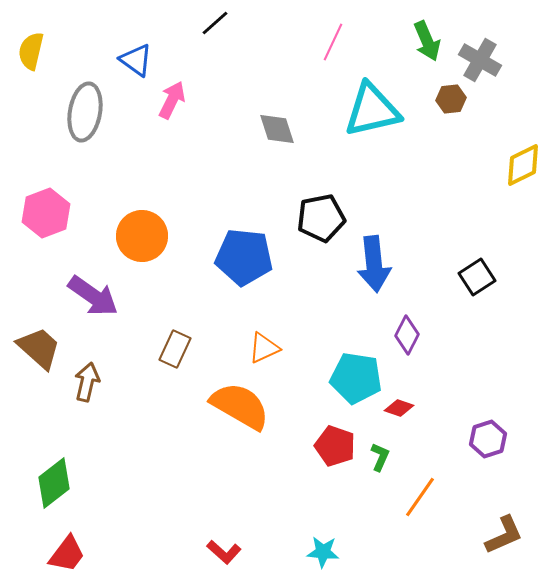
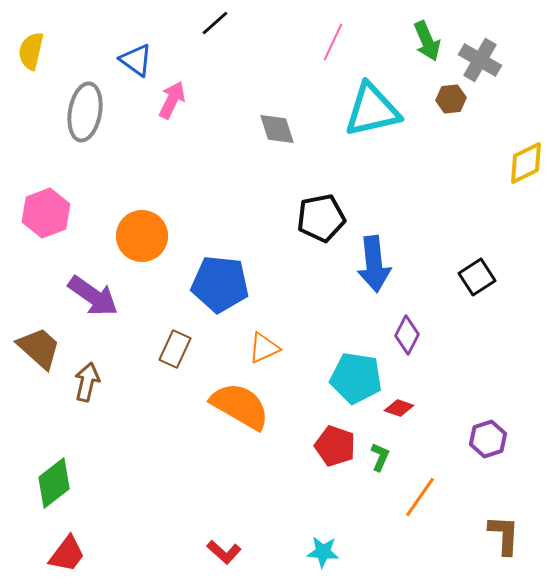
yellow diamond: moved 3 px right, 2 px up
blue pentagon: moved 24 px left, 27 px down
brown L-shape: rotated 63 degrees counterclockwise
